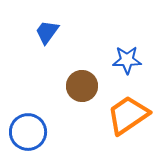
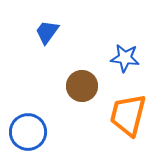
blue star: moved 2 px left, 2 px up; rotated 8 degrees clockwise
orange trapezoid: rotated 42 degrees counterclockwise
